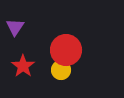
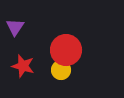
red star: rotated 20 degrees counterclockwise
